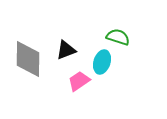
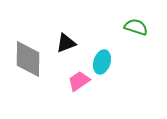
green semicircle: moved 18 px right, 10 px up
black triangle: moved 7 px up
